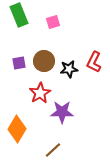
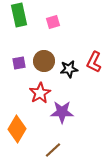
green rectangle: rotated 10 degrees clockwise
